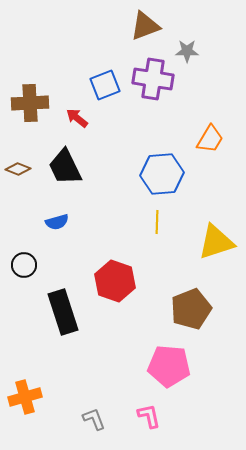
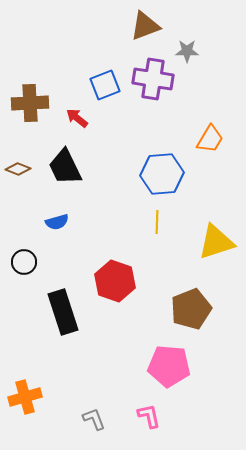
black circle: moved 3 px up
